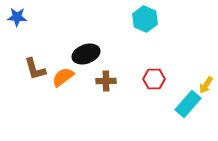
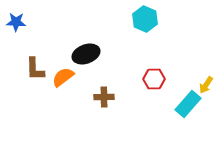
blue star: moved 1 px left, 5 px down
brown L-shape: rotated 15 degrees clockwise
brown cross: moved 2 px left, 16 px down
